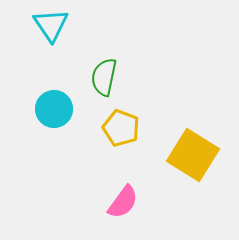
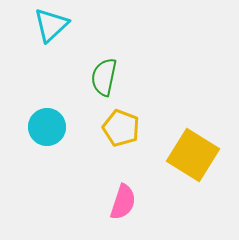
cyan triangle: rotated 21 degrees clockwise
cyan circle: moved 7 px left, 18 px down
pink semicircle: rotated 18 degrees counterclockwise
